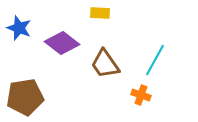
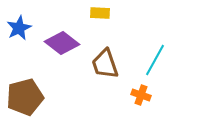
blue star: rotated 25 degrees clockwise
brown trapezoid: rotated 16 degrees clockwise
brown pentagon: rotated 6 degrees counterclockwise
